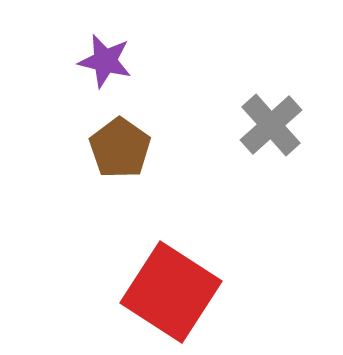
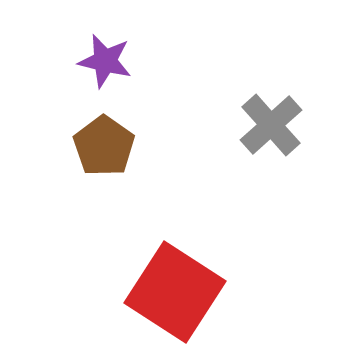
brown pentagon: moved 16 px left, 2 px up
red square: moved 4 px right
